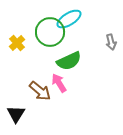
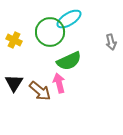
yellow cross: moved 3 px left, 3 px up; rotated 21 degrees counterclockwise
pink arrow: rotated 18 degrees clockwise
black triangle: moved 2 px left, 31 px up
